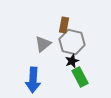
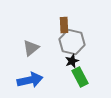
brown rectangle: rotated 14 degrees counterclockwise
gray triangle: moved 12 px left, 4 px down
blue arrow: moved 3 px left; rotated 105 degrees counterclockwise
